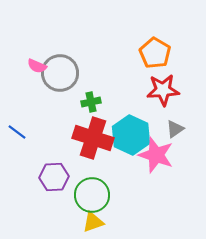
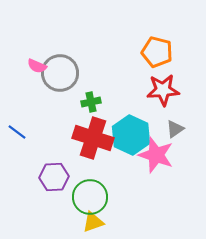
orange pentagon: moved 2 px right, 1 px up; rotated 16 degrees counterclockwise
green circle: moved 2 px left, 2 px down
